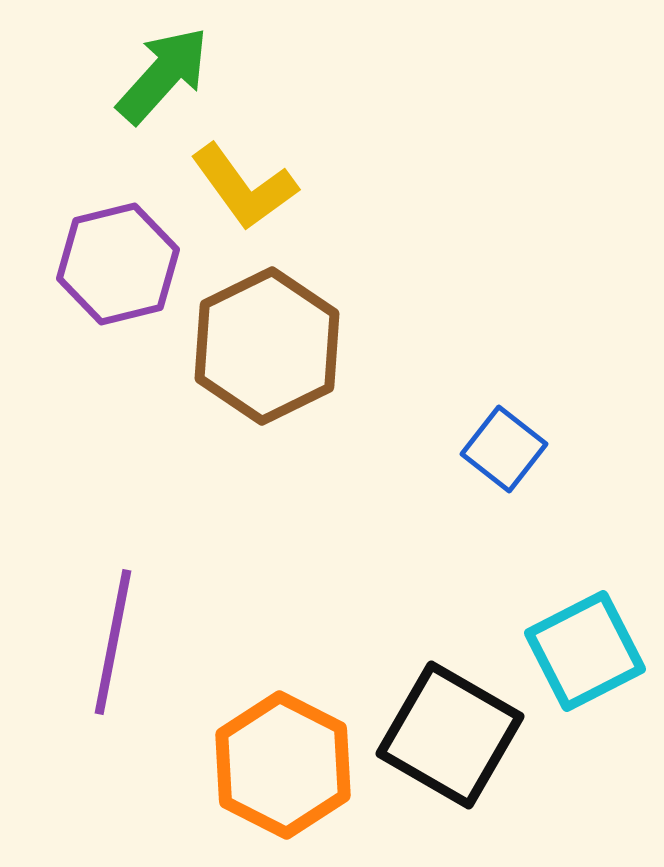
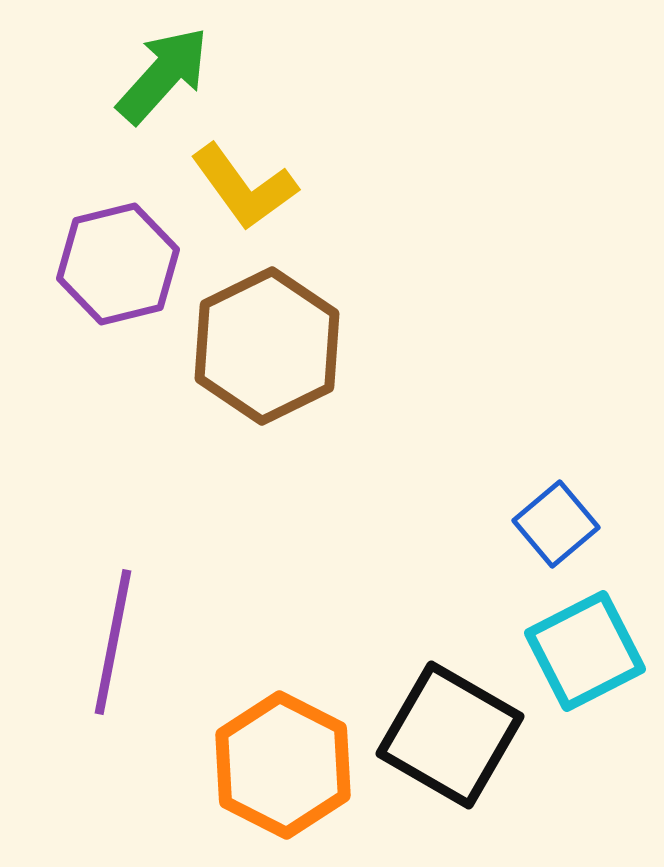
blue square: moved 52 px right, 75 px down; rotated 12 degrees clockwise
